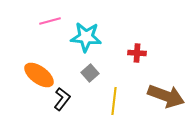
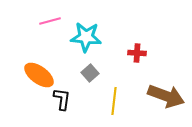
black L-shape: rotated 30 degrees counterclockwise
